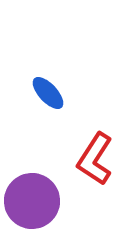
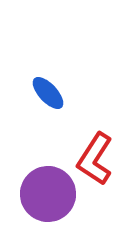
purple circle: moved 16 px right, 7 px up
